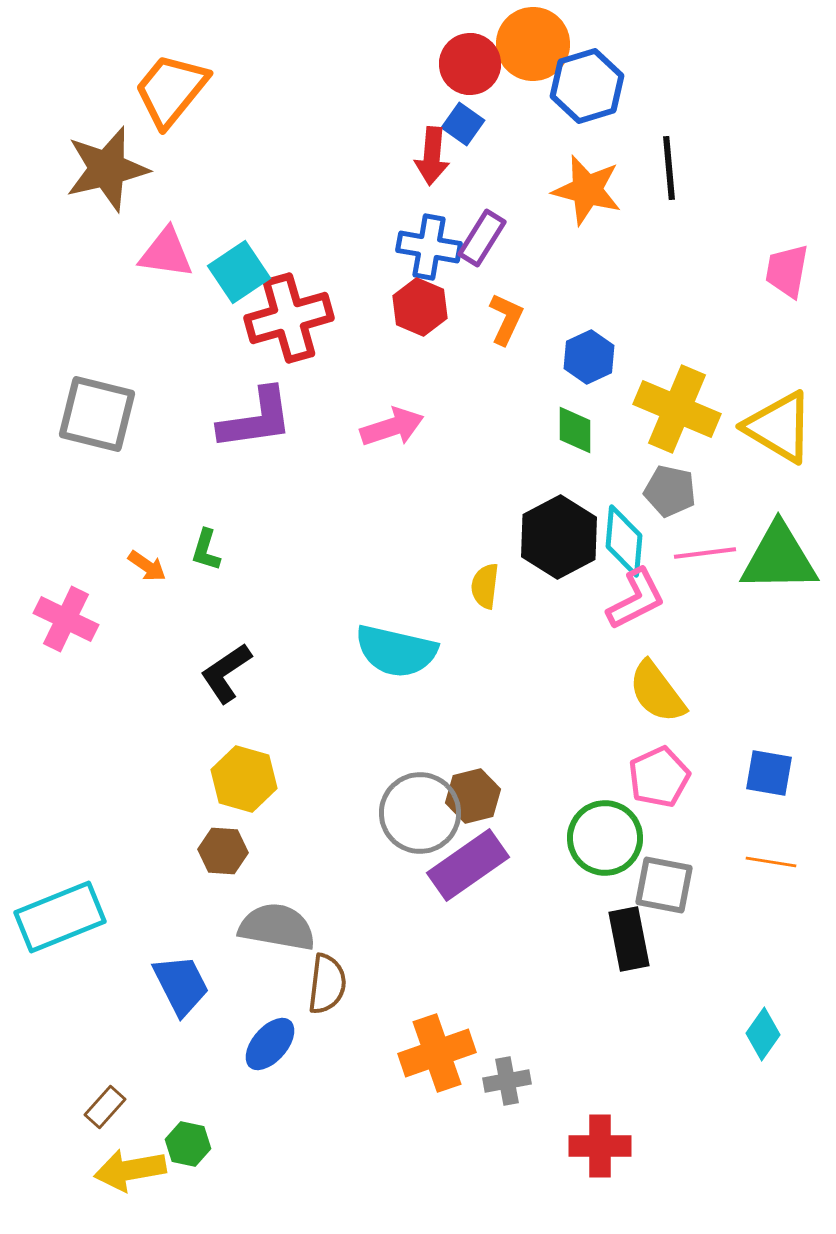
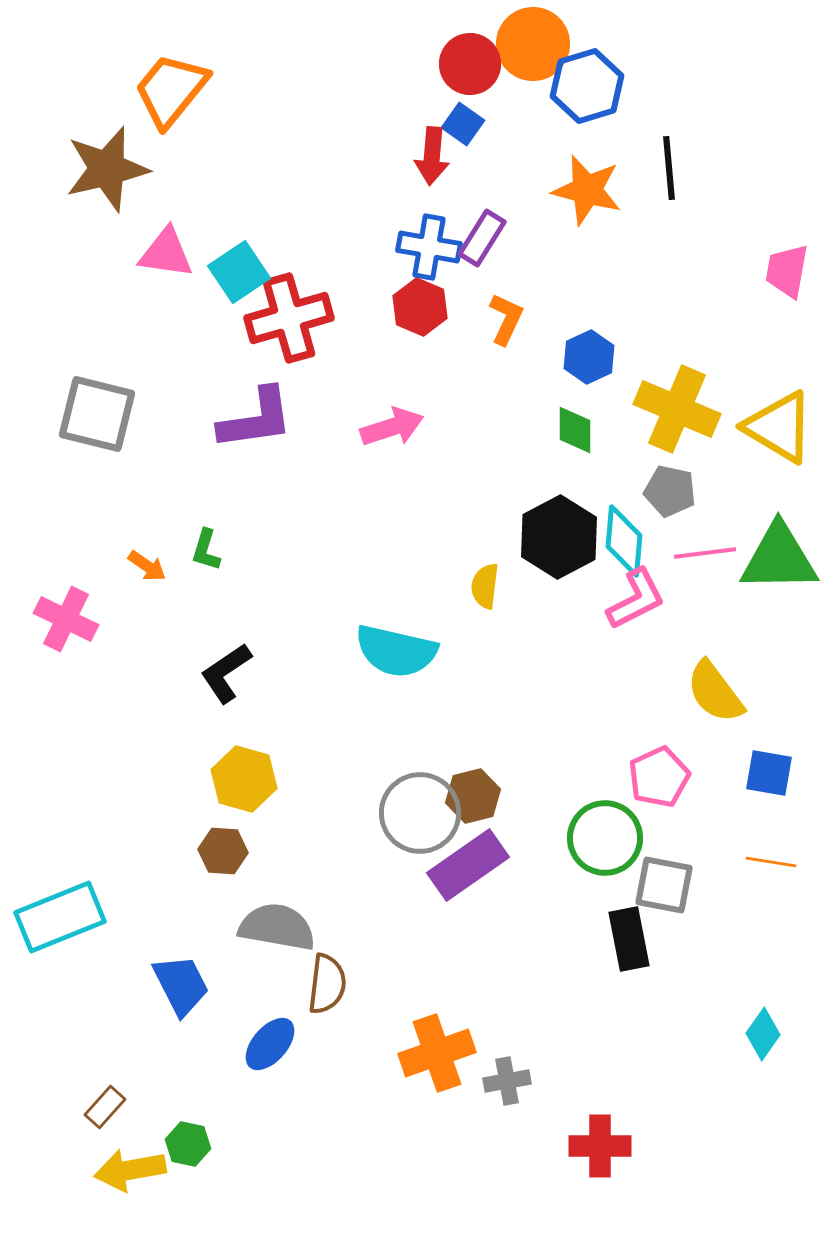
yellow semicircle at (657, 692): moved 58 px right
